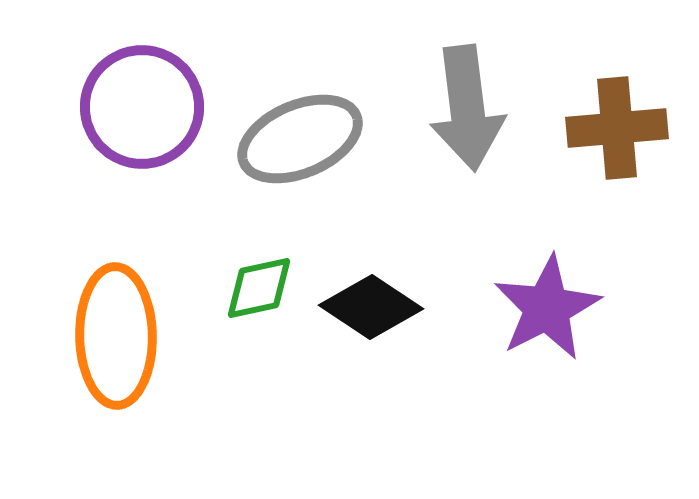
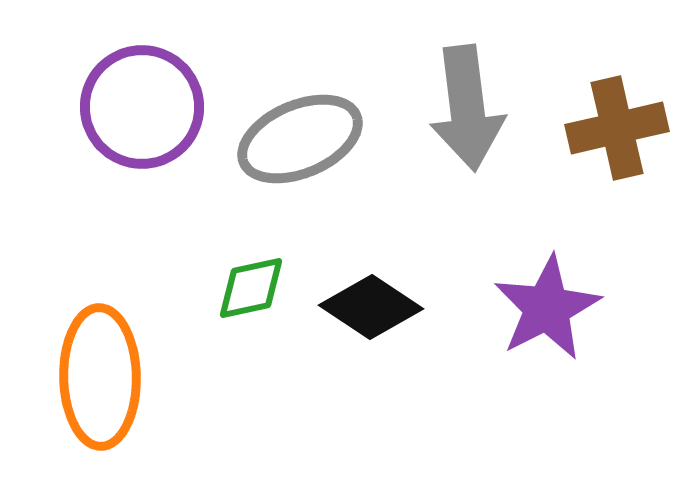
brown cross: rotated 8 degrees counterclockwise
green diamond: moved 8 px left
orange ellipse: moved 16 px left, 41 px down
